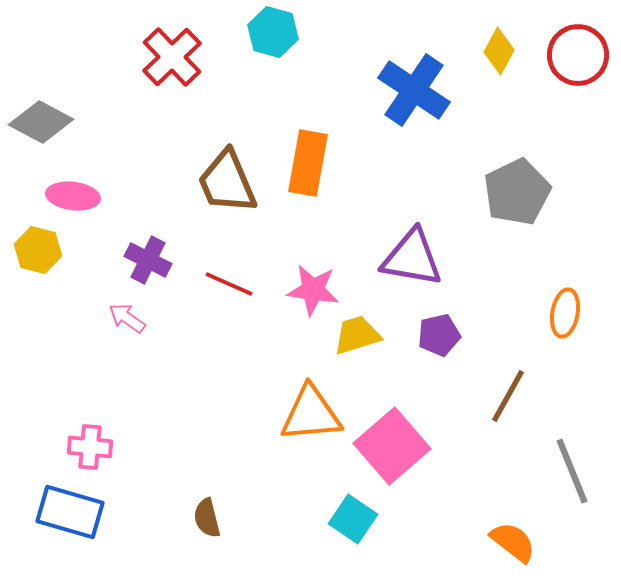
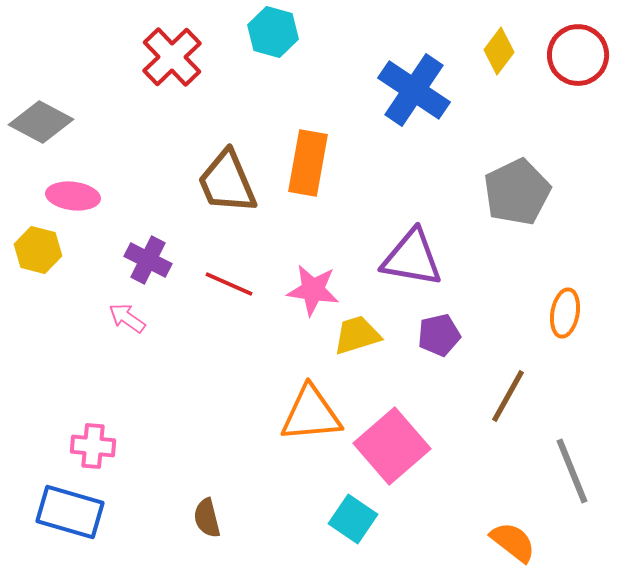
yellow diamond: rotated 9 degrees clockwise
pink cross: moved 3 px right, 1 px up
